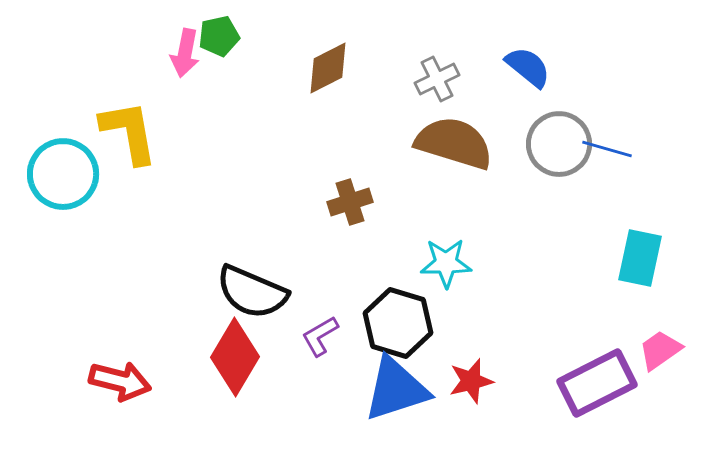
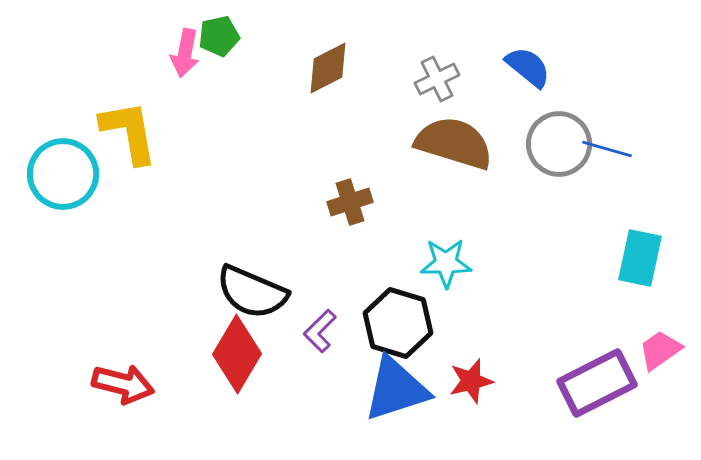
purple L-shape: moved 5 px up; rotated 15 degrees counterclockwise
red diamond: moved 2 px right, 3 px up
red arrow: moved 3 px right, 3 px down
